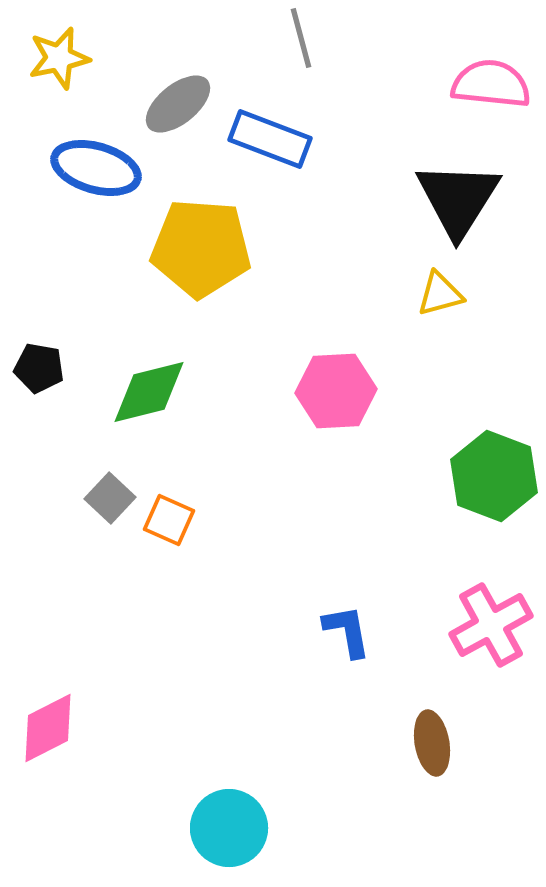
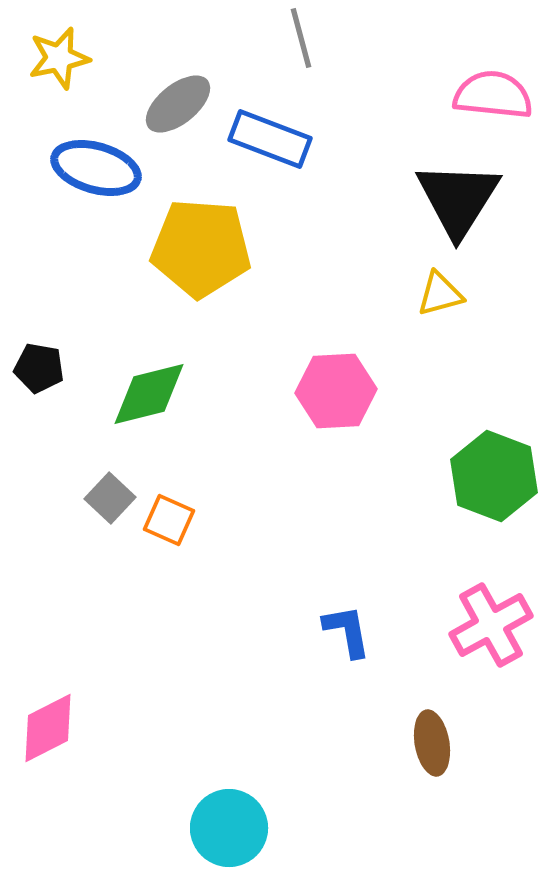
pink semicircle: moved 2 px right, 11 px down
green diamond: moved 2 px down
